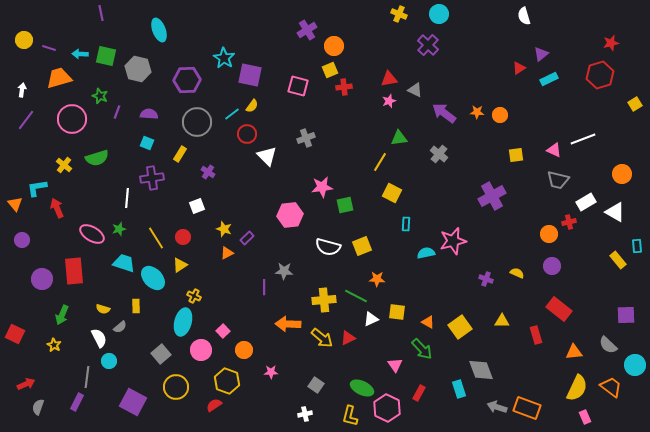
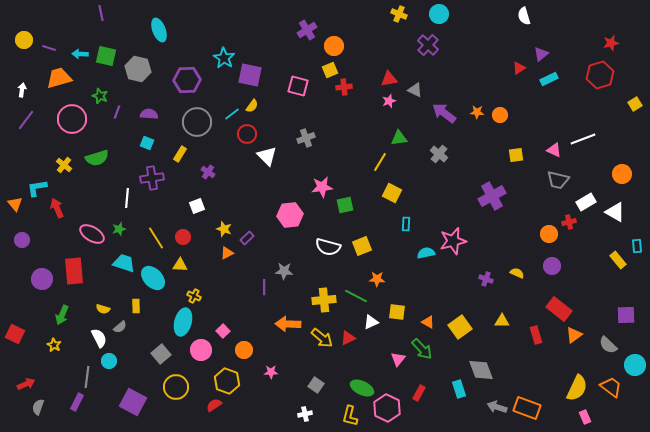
yellow triangle at (180, 265): rotated 35 degrees clockwise
white triangle at (371, 319): moved 3 px down
orange triangle at (574, 352): moved 17 px up; rotated 30 degrees counterclockwise
pink triangle at (395, 365): moved 3 px right, 6 px up; rotated 14 degrees clockwise
